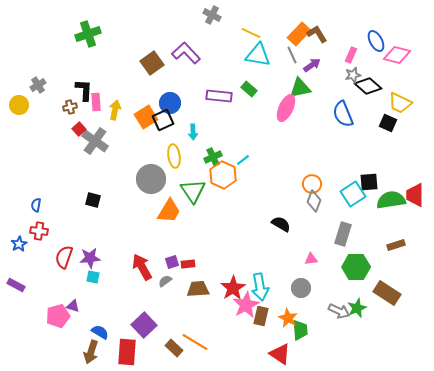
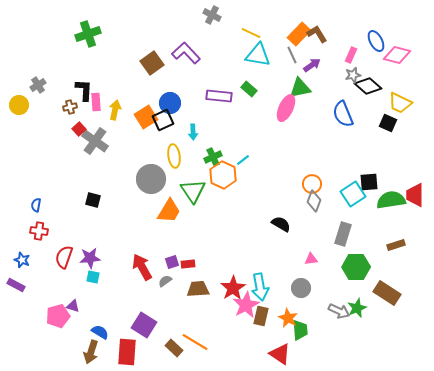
blue star at (19, 244): moved 3 px right, 16 px down; rotated 21 degrees counterclockwise
purple square at (144, 325): rotated 15 degrees counterclockwise
